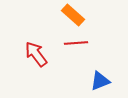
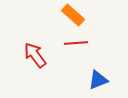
red arrow: moved 1 px left, 1 px down
blue triangle: moved 2 px left, 1 px up
